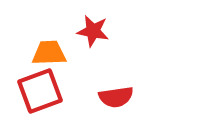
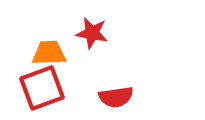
red star: moved 1 px left, 2 px down
red square: moved 2 px right, 3 px up
